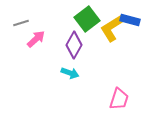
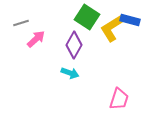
green square: moved 2 px up; rotated 20 degrees counterclockwise
